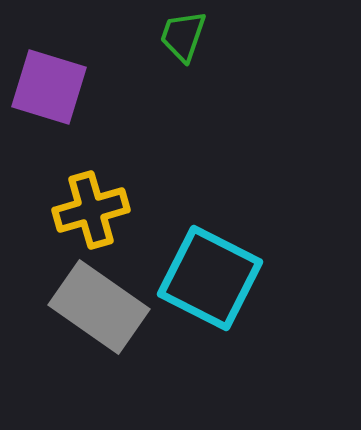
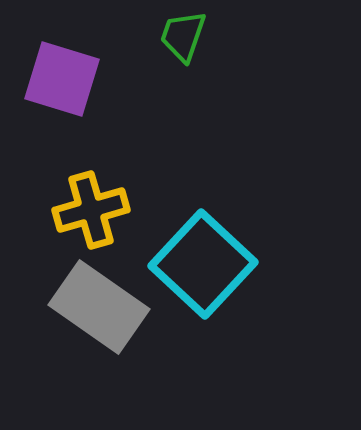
purple square: moved 13 px right, 8 px up
cyan square: moved 7 px left, 14 px up; rotated 16 degrees clockwise
